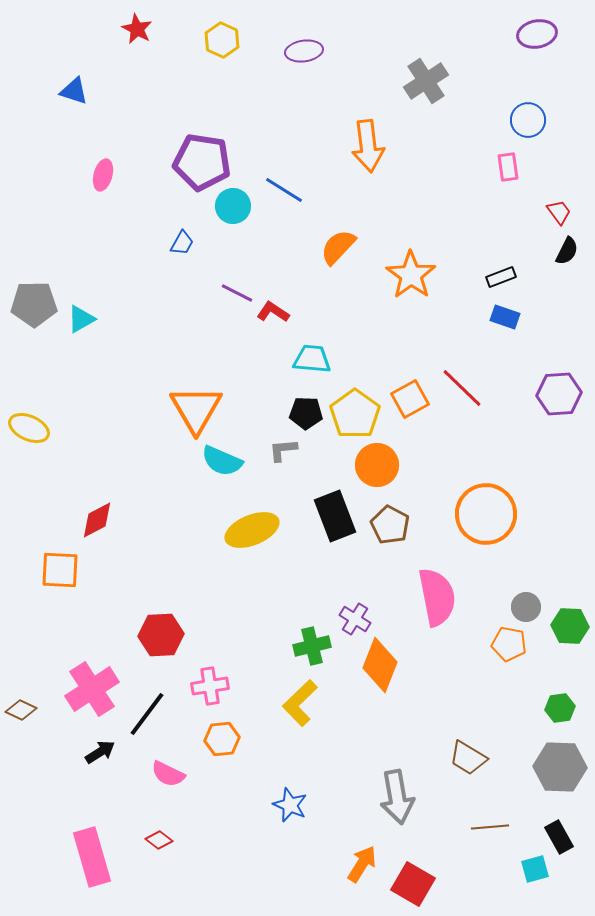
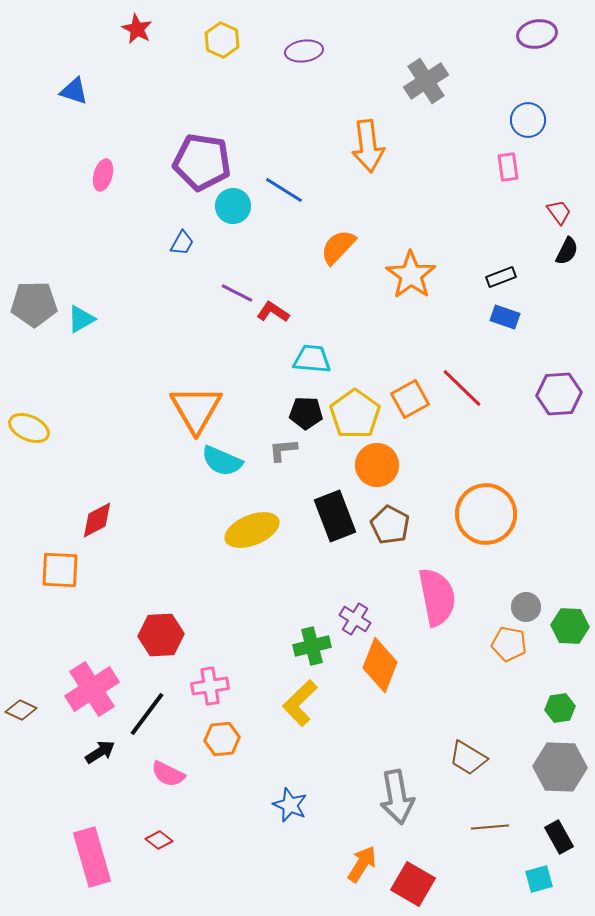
cyan square at (535, 869): moved 4 px right, 10 px down
